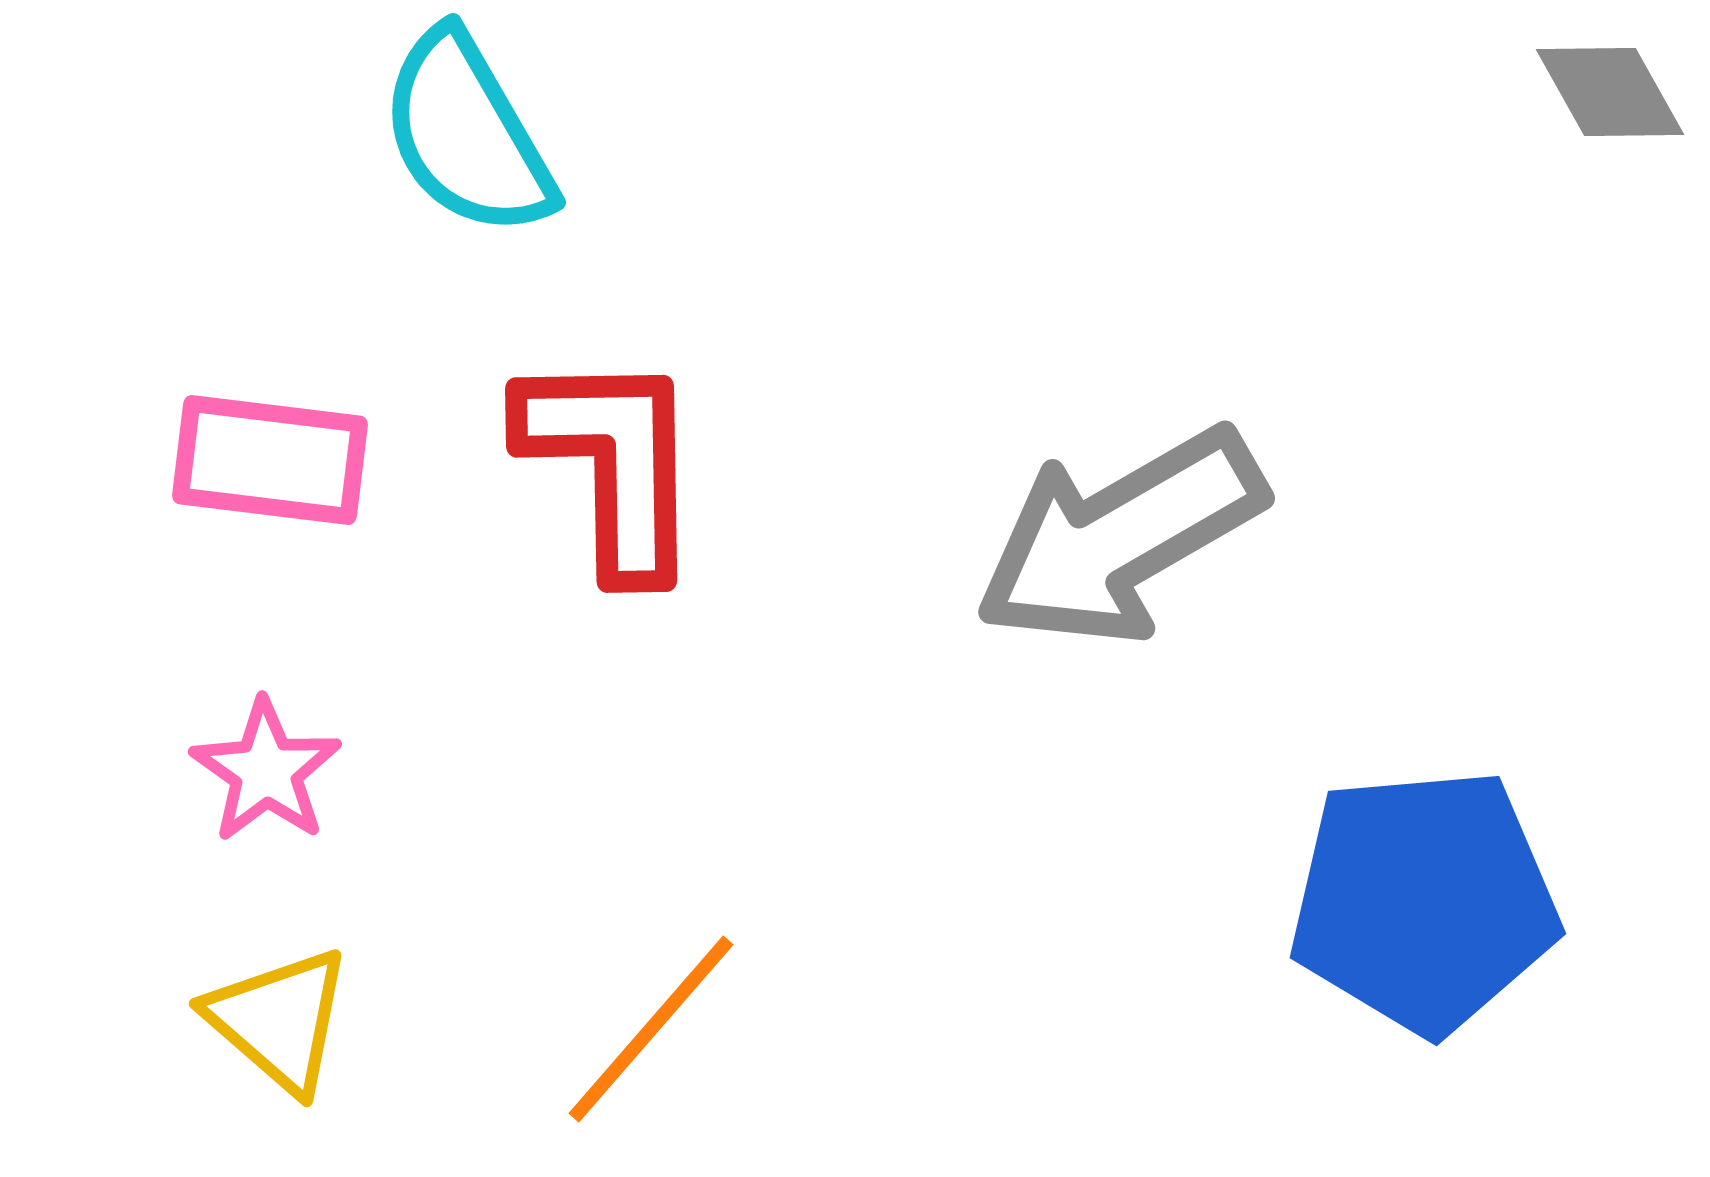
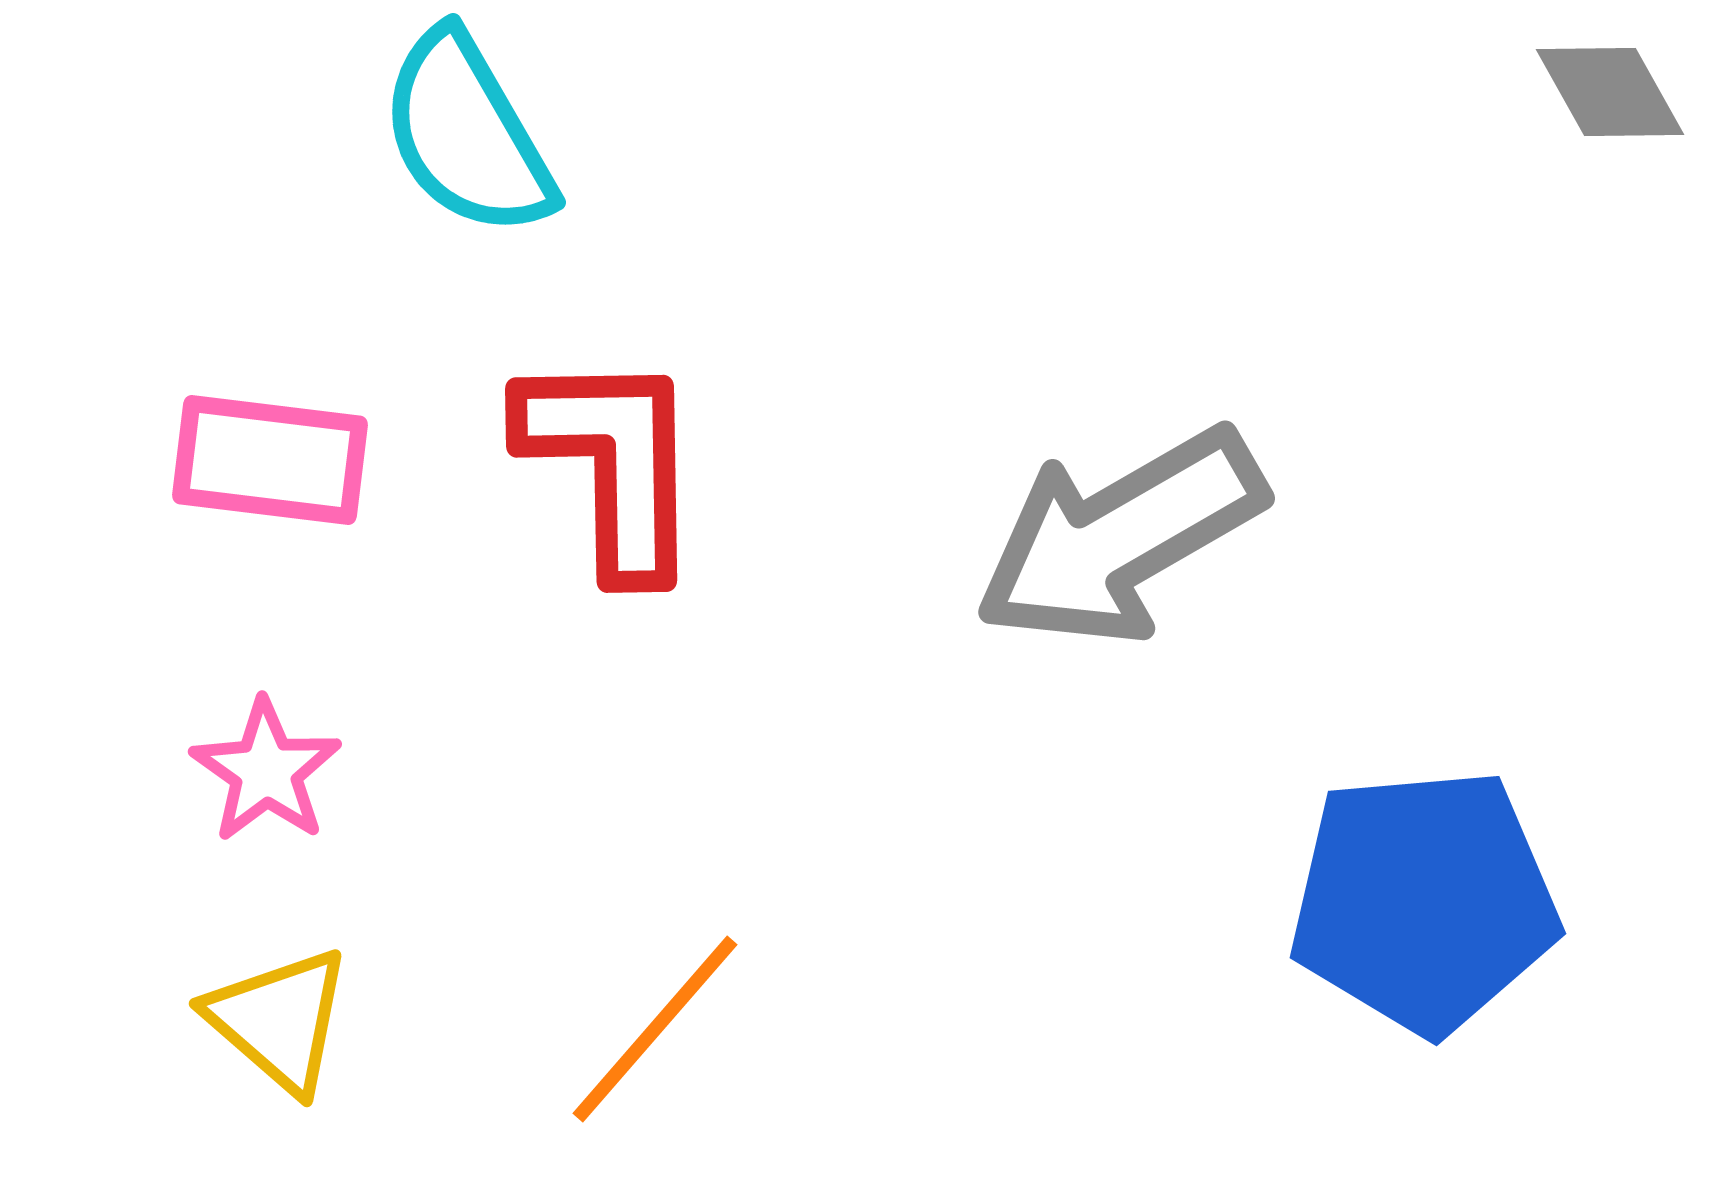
orange line: moved 4 px right
